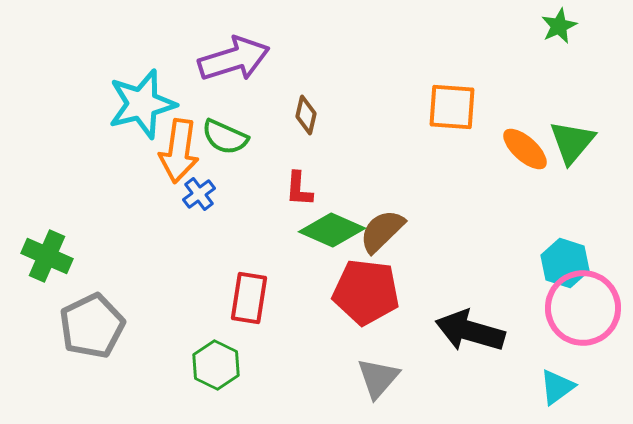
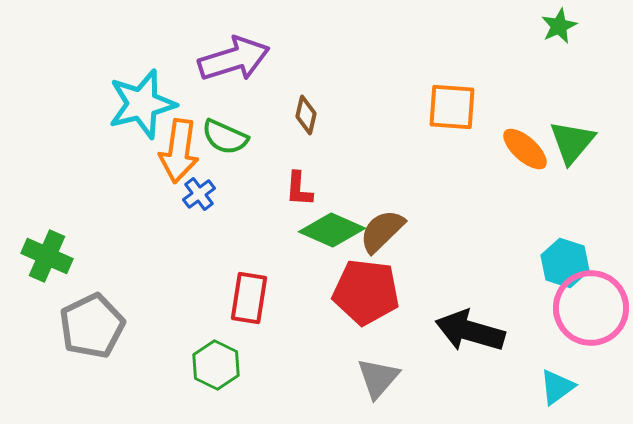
pink circle: moved 8 px right
